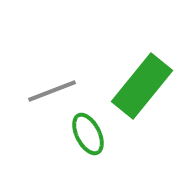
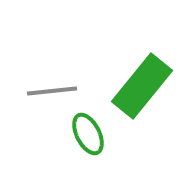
gray line: rotated 15 degrees clockwise
